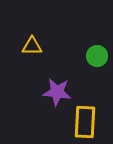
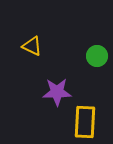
yellow triangle: rotated 25 degrees clockwise
purple star: rotated 8 degrees counterclockwise
